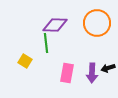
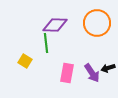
purple arrow: rotated 36 degrees counterclockwise
